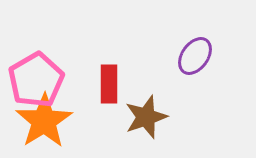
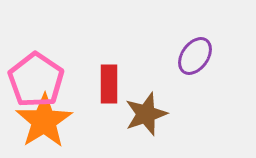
pink pentagon: rotated 8 degrees counterclockwise
brown star: moved 3 px up
